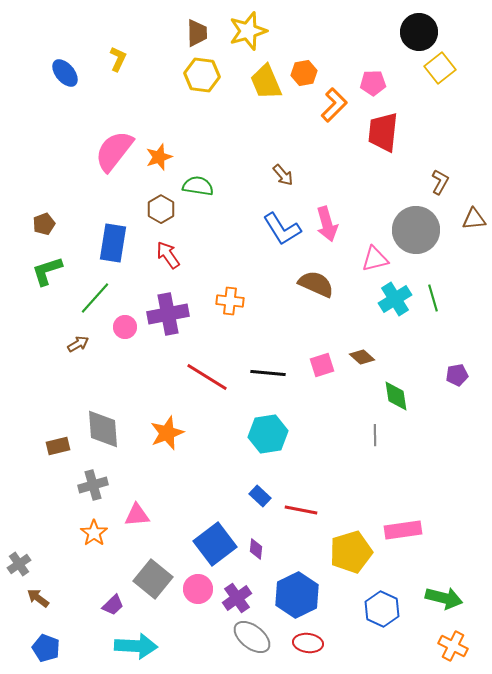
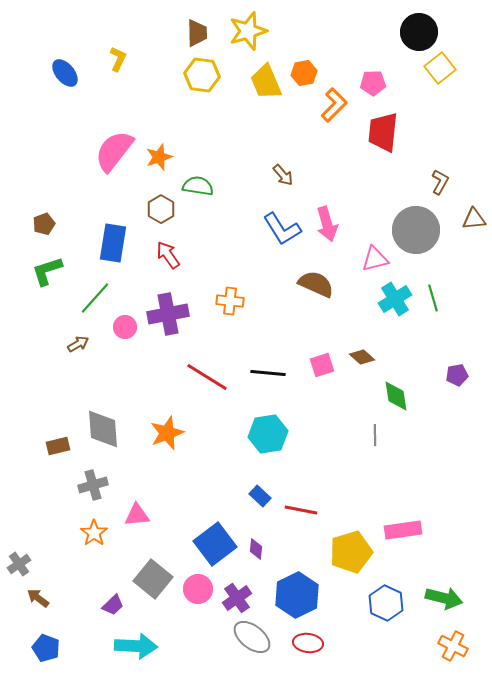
blue hexagon at (382, 609): moved 4 px right, 6 px up
